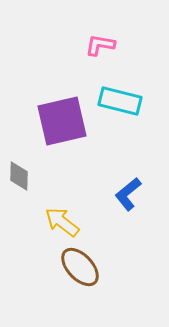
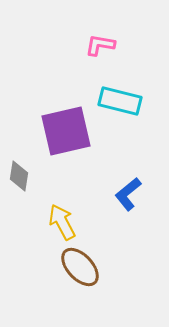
purple square: moved 4 px right, 10 px down
gray diamond: rotated 8 degrees clockwise
yellow arrow: rotated 24 degrees clockwise
